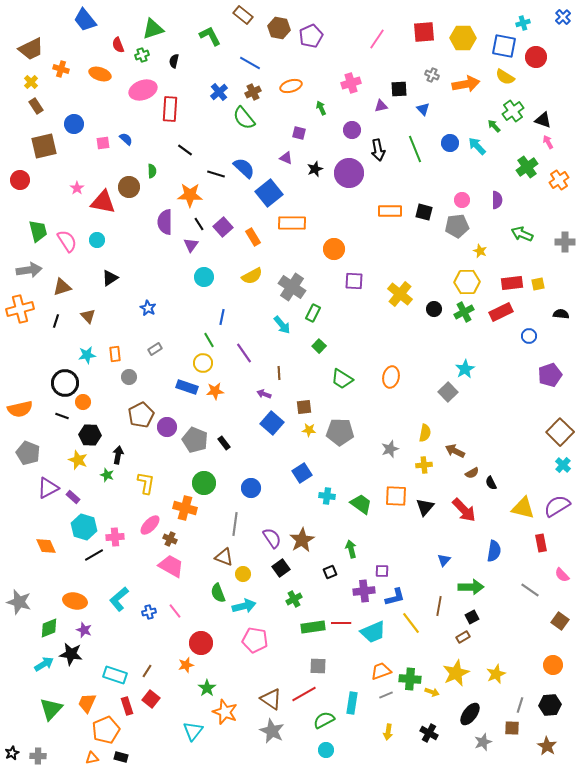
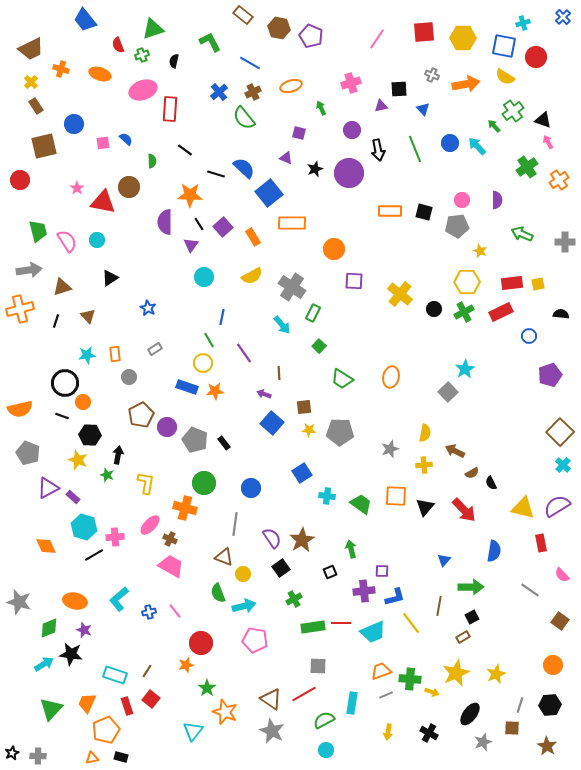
green L-shape at (210, 36): moved 6 px down
purple pentagon at (311, 36): rotated 25 degrees counterclockwise
green semicircle at (152, 171): moved 10 px up
